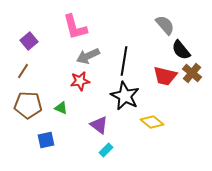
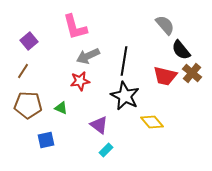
yellow diamond: rotated 10 degrees clockwise
